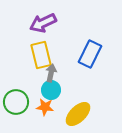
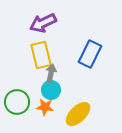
green circle: moved 1 px right
